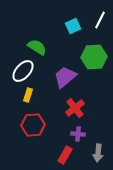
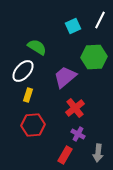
purple cross: rotated 24 degrees clockwise
